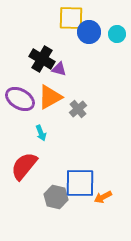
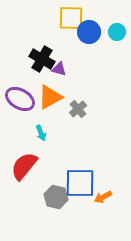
cyan circle: moved 2 px up
